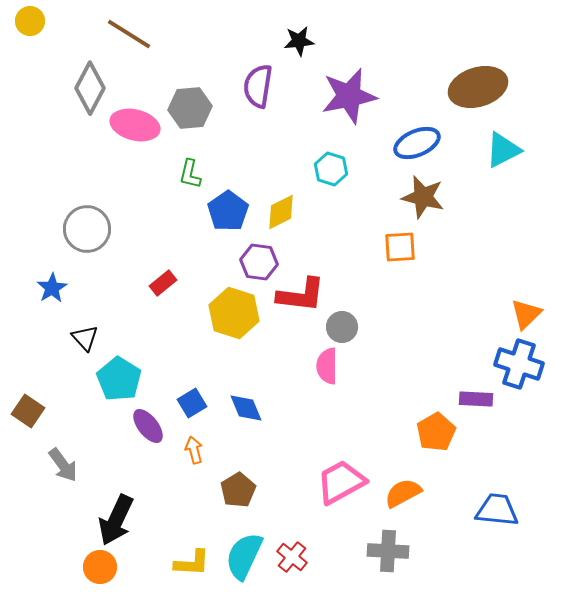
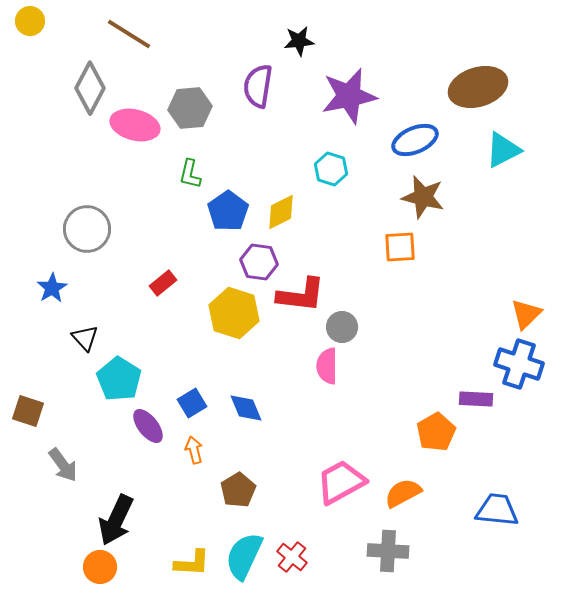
blue ellipse at (417, 143): moved 2 px left, 3 px up
brown square at (28, 411): rotated 16 degrees counterclockwise
